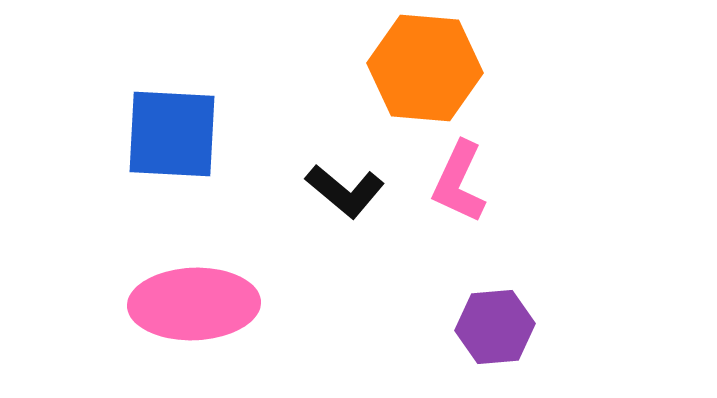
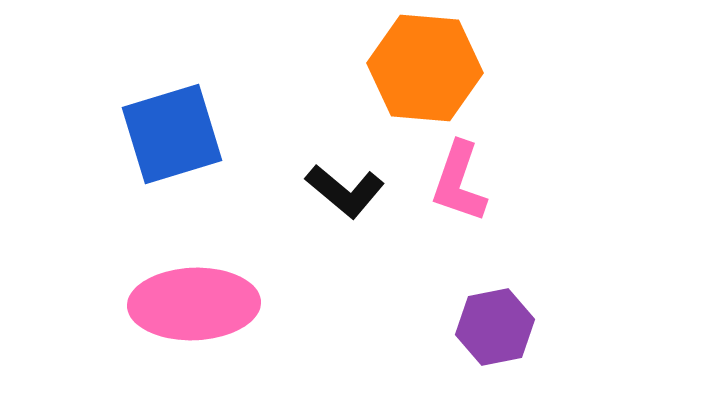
blue square: rotated 20 degrees counterclockwise
pink L-shape: rotated 6 degrees counterclockwise
purple hexagon: rotated 6 degrees counterclockwise
